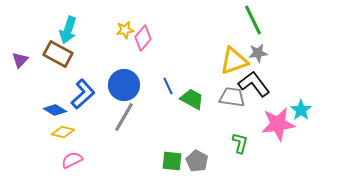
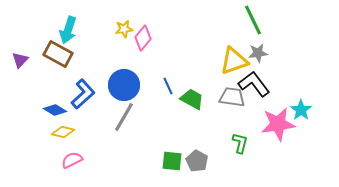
yellow star: moved 1 px left, 1 px up
